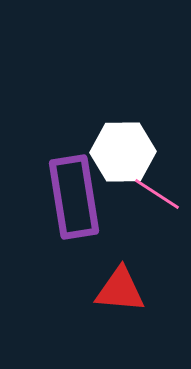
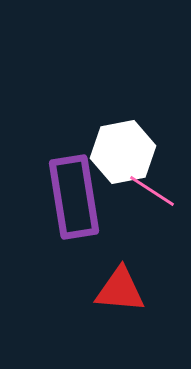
white hexagon: rotated 10 degrees counterclockwise
pink line: moved 5 px left, 3 px up
